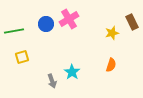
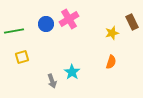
orange semicircle: moved 3 px up
